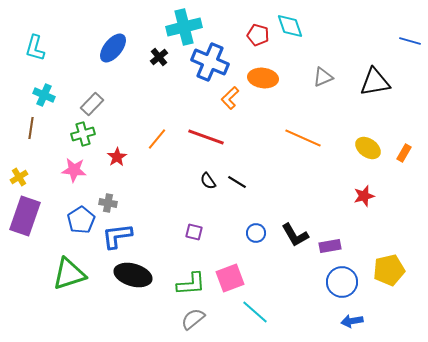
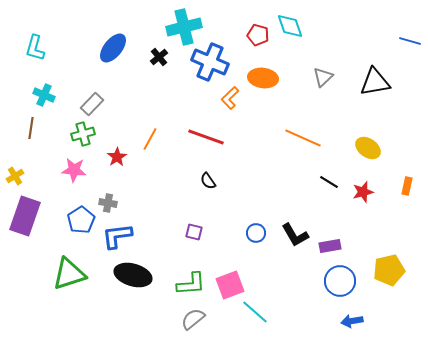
gray triangle at (323, 77): rotated 20 degrees counterclockwise
orange line at (157, 139): moved 7 px left; rotated 10 degrees counterclockwise
orange rectangle at (404, 153): moved 3 px right, 33 px down; rotated 18 degrees counterclockwise
yellow cross at (19, 177): moved 4 px left, 1 px up
black line at (237, 182): moved 92 px right
red star at (364, 196): moved 1 px left, 4 px up
pink square at (230, 278): moved 7 px down
blue circle at (342, 282): moved 2 px left, 1 px up
